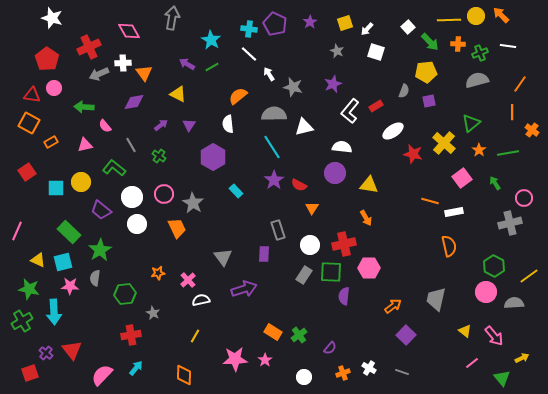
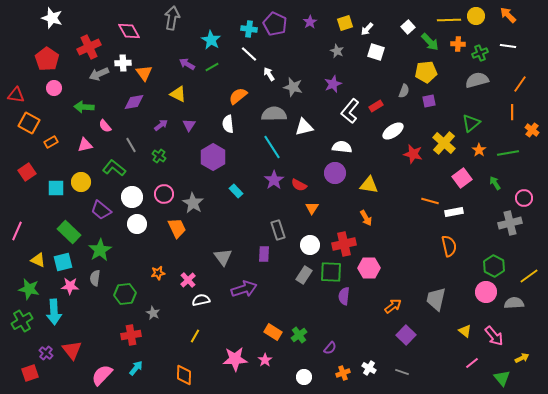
orange arrow at (501, 15): moved 7 px right
red triangle at (32, 95): moved 16 px left
